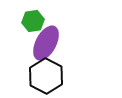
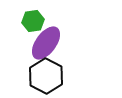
purple ellipse: rotated 8 degrees clockwise
